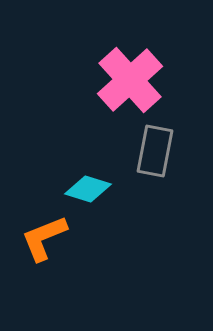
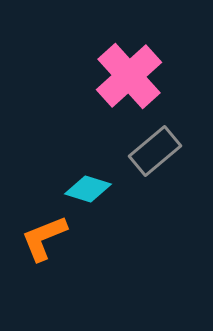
pink cross: moved 1 px left, 4 px up
gray rectangle: rotated 39 degrees clockwise
